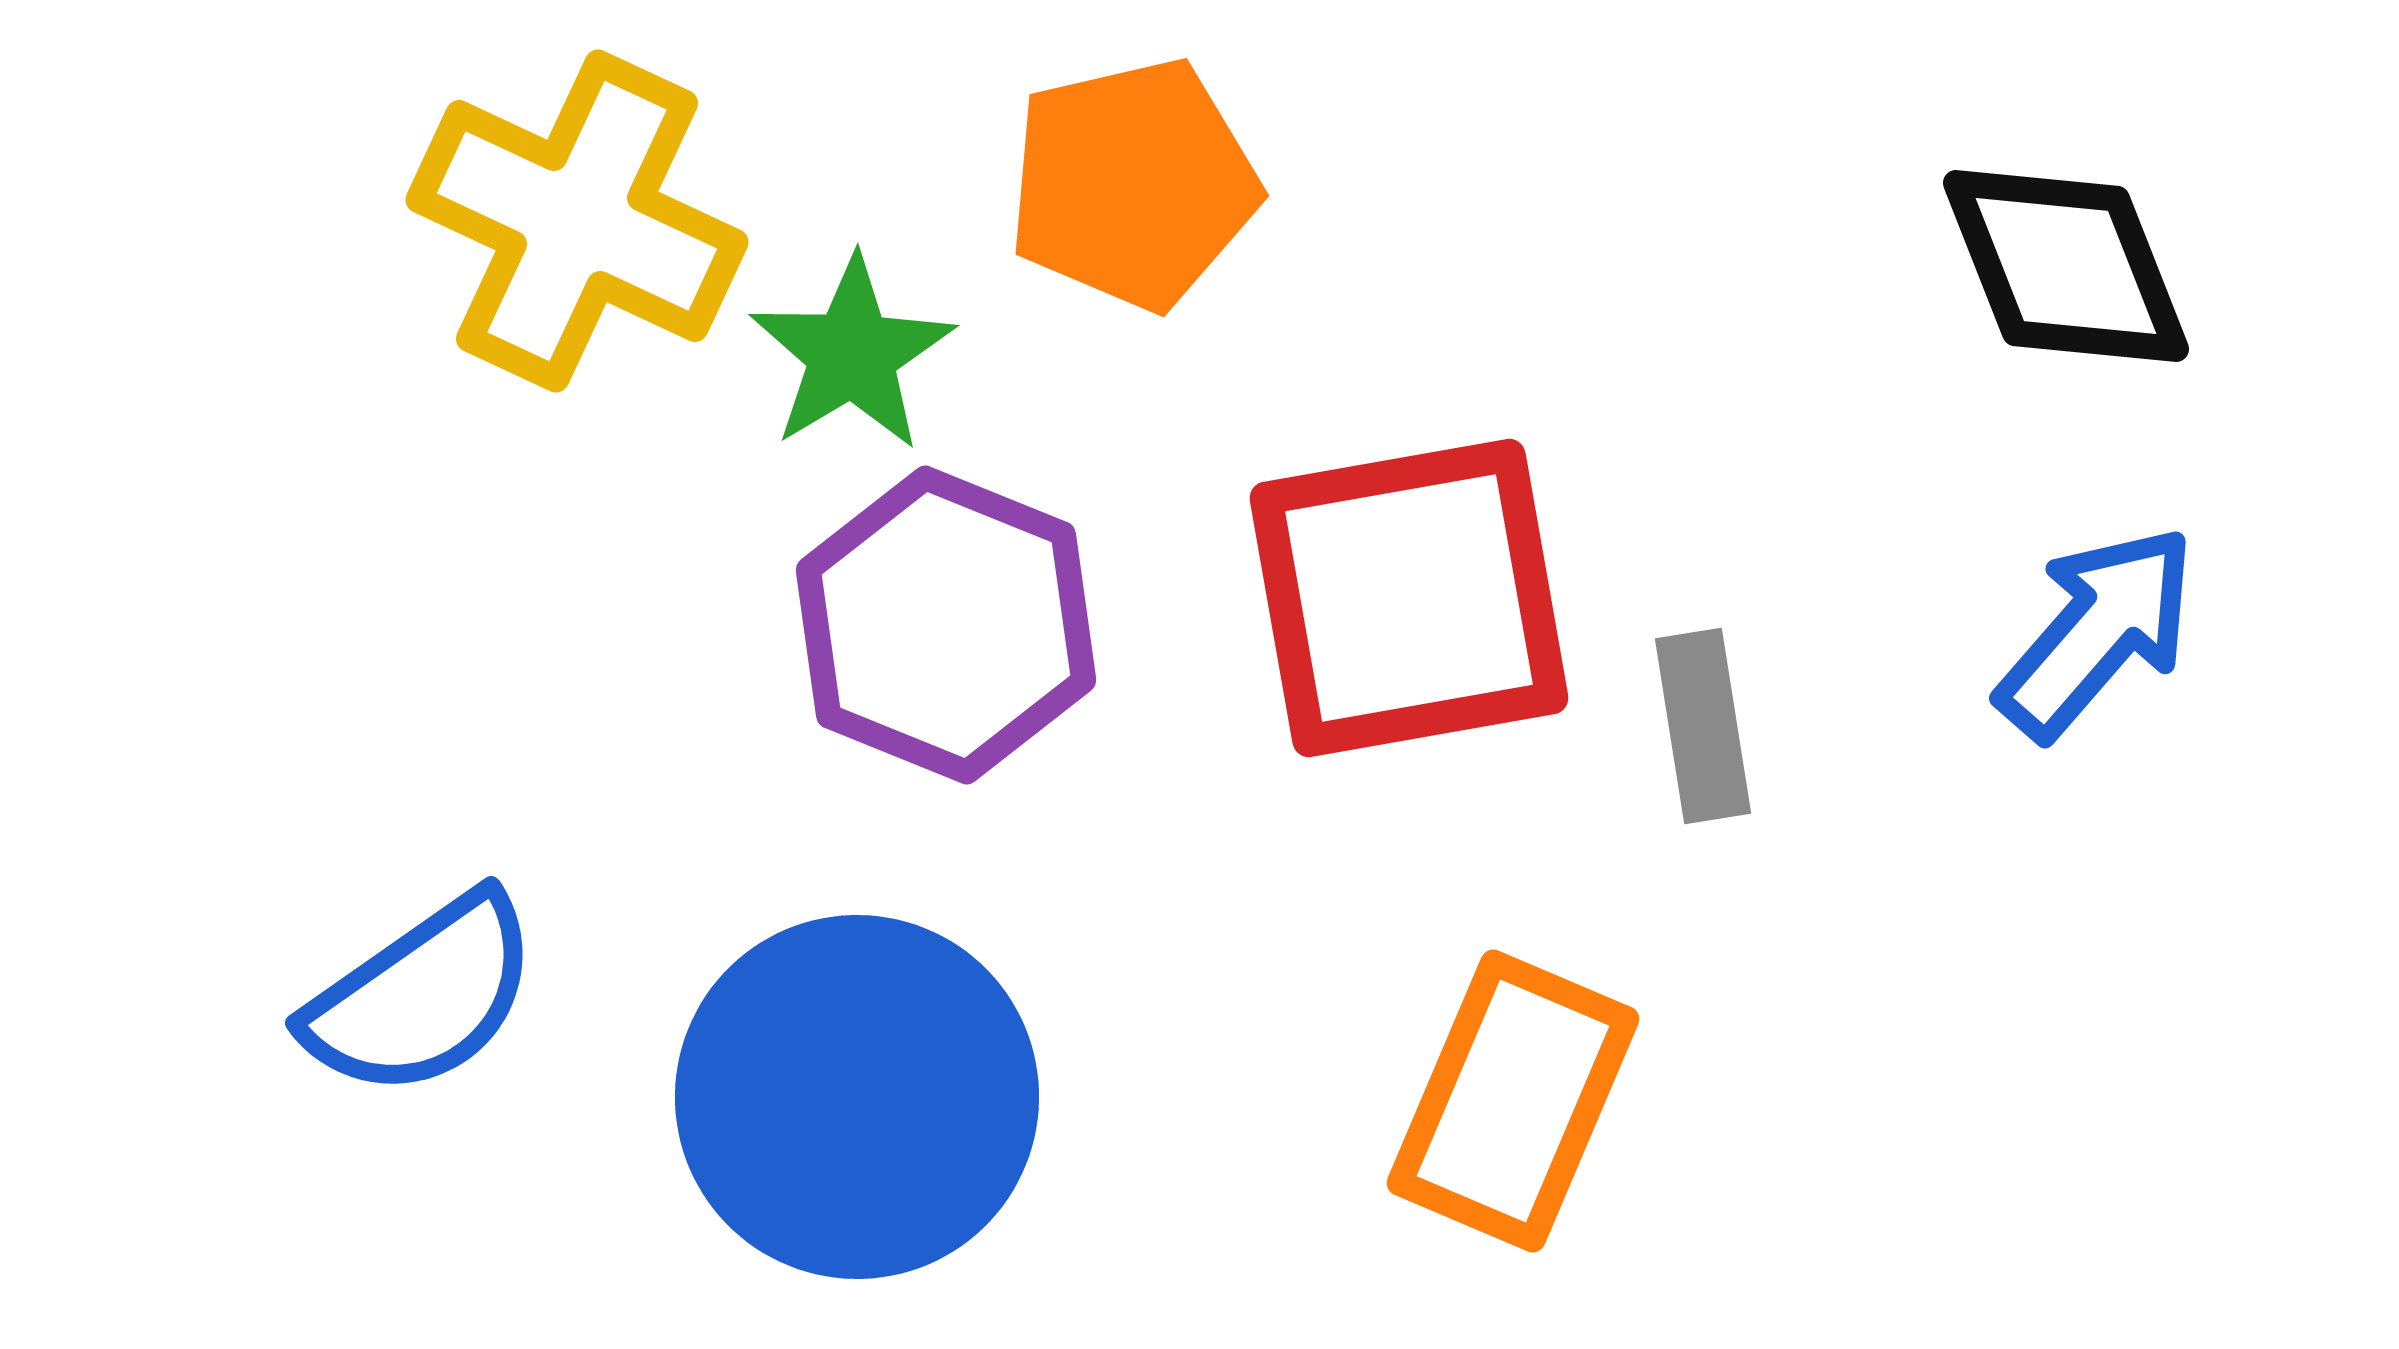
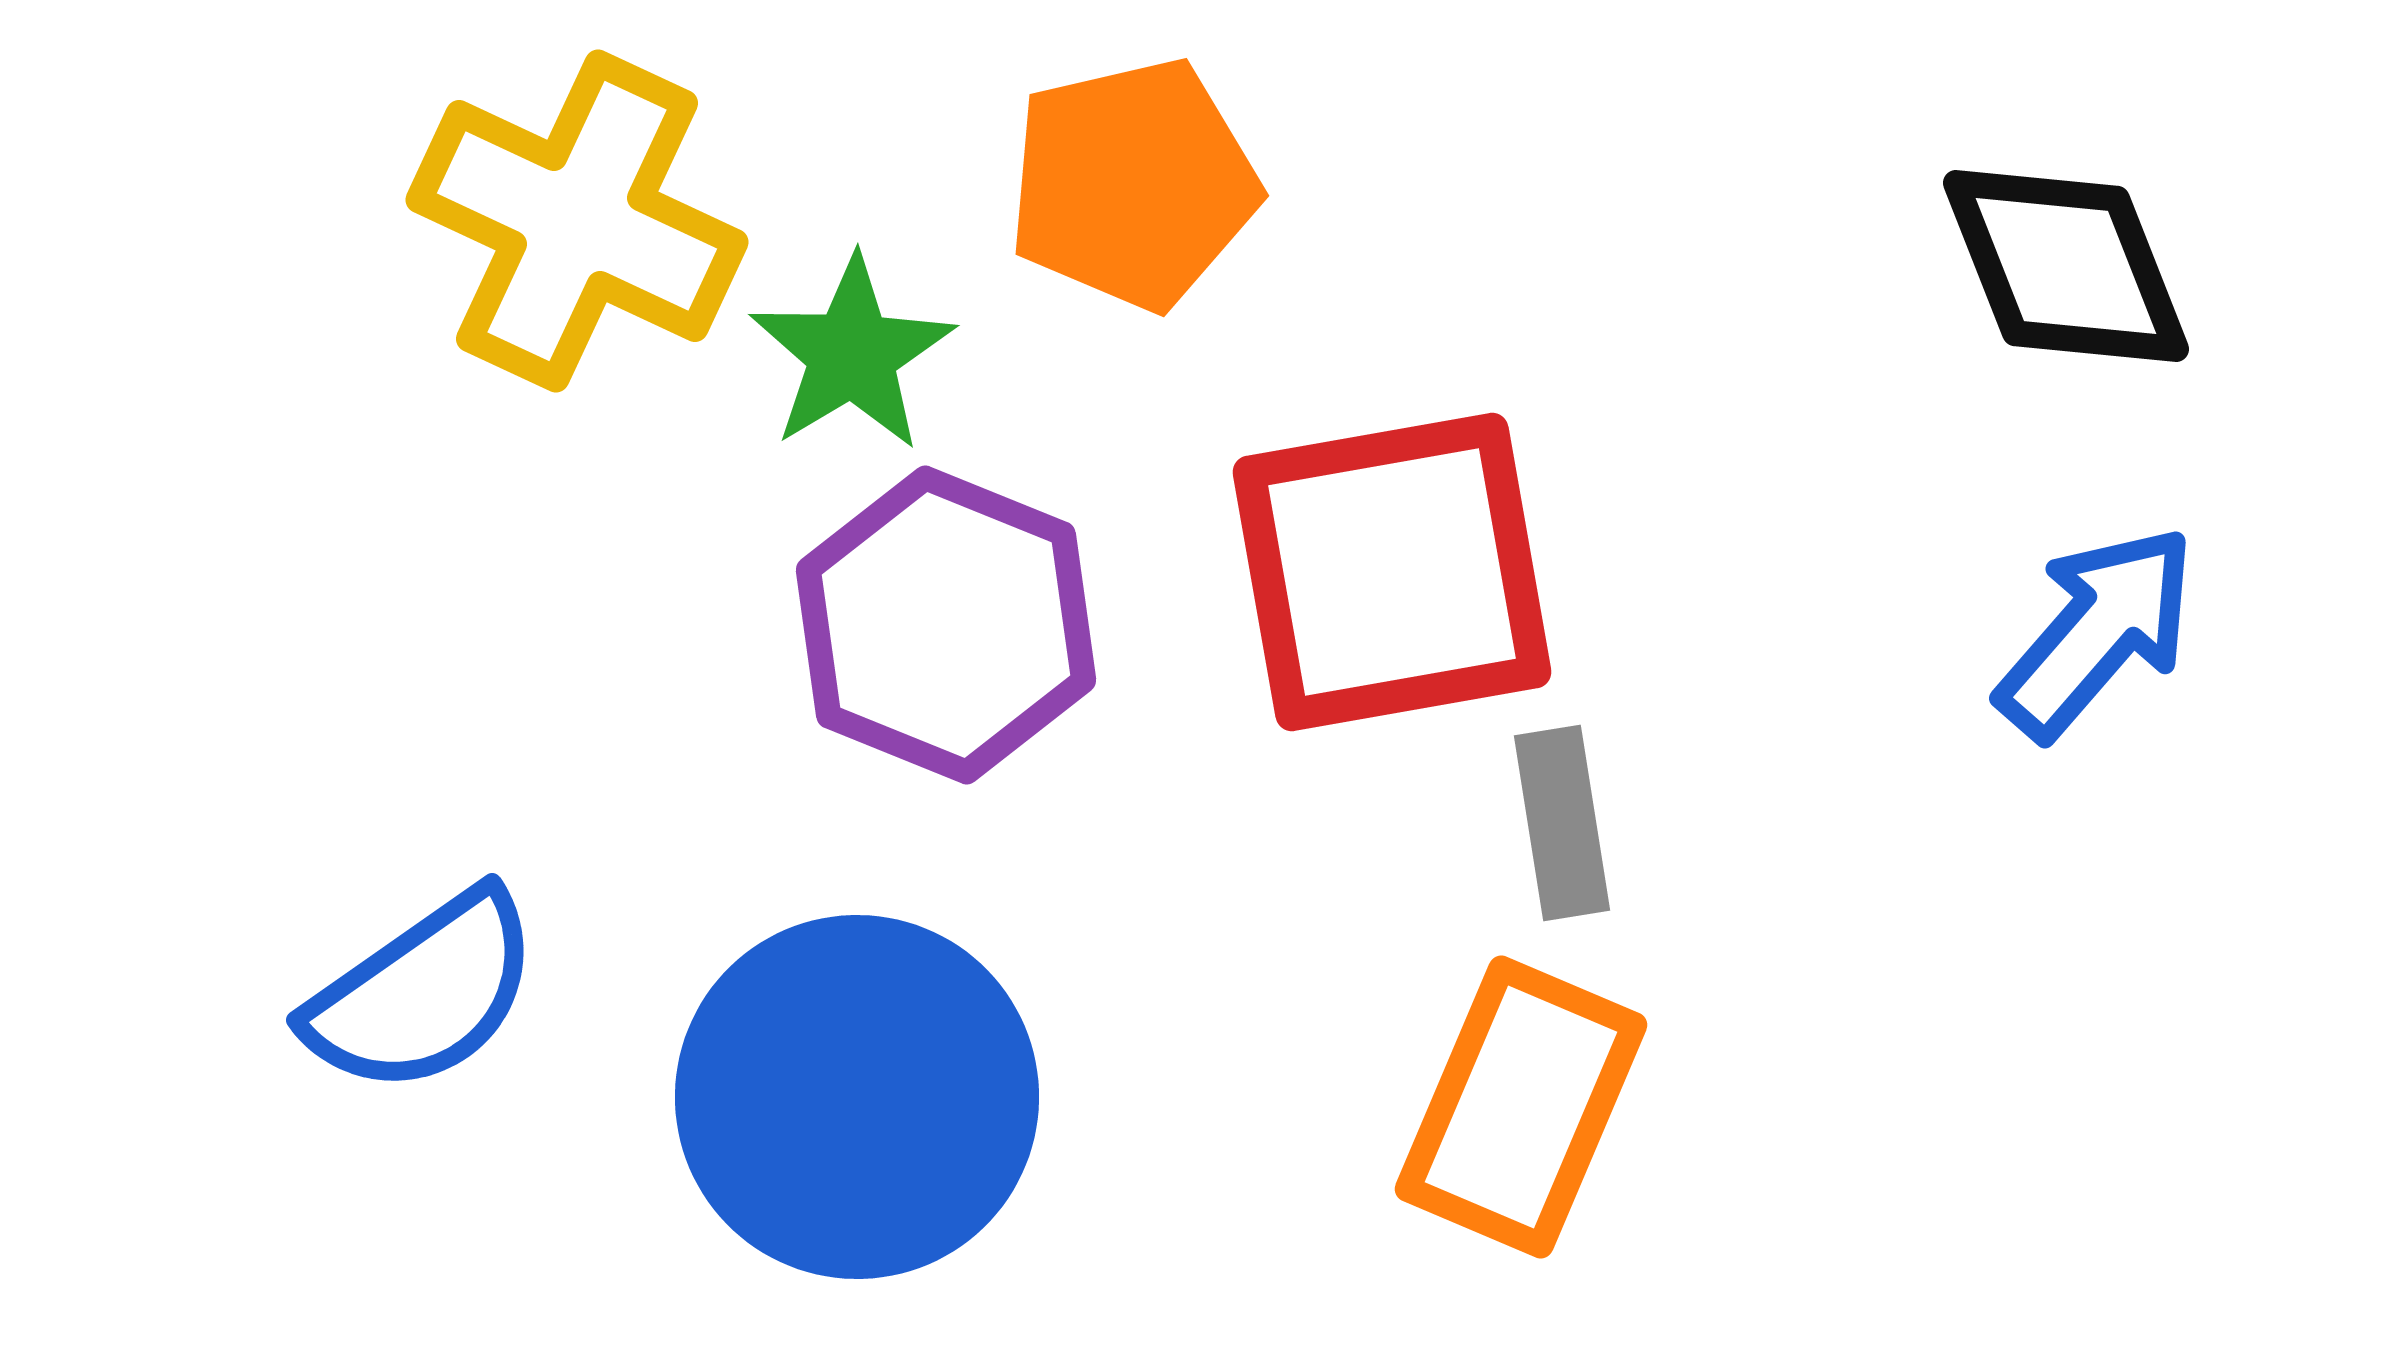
red square: moved 17 px left, 26 px up
gray rectangle: moved 141 px left, 97 px down
blue semicircle: moved 1 px right, 3 px up
orange rectangle: moved 8 px right, 6 px down
